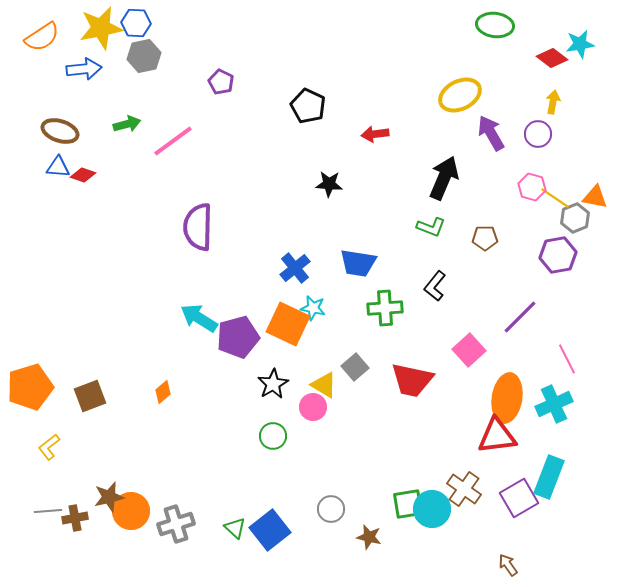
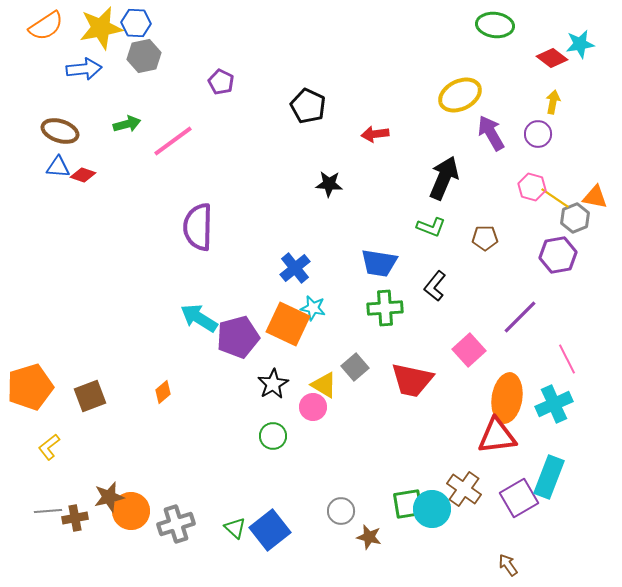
orange semicircle at (42, 37): moved 4 px right, 11 px up
blue trapezoid at (358, 263): moved 21 px right
gray circle at (331, 509): moved 10 px right, 2 px down
